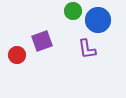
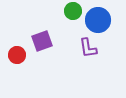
purple L-shape: moved 1 px right, 1 px up
